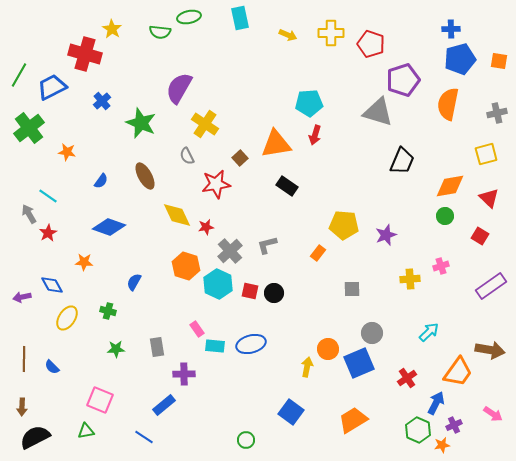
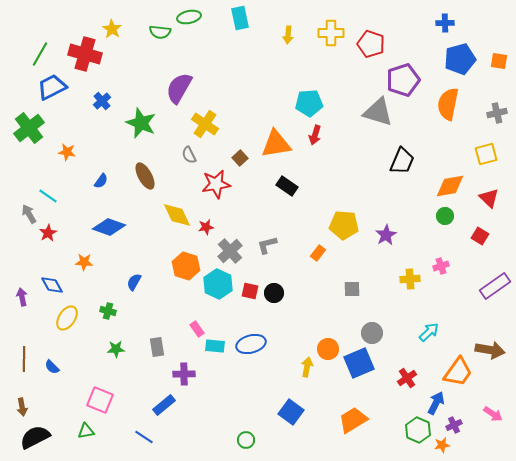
blue cross at (451, 29): moved 6 px left, 6 px up
yellow arrow at (288, 35): rotated 72 degrees clockwise
green line at (19, 75): moved 21 px right, 21 px up
gray semicircle at (187, 156): moved 2 px right, 1 px up
purple star at (386, 235): rotated 10 degrees counterclockwise
purple rectangle at (491, 286): moved 4 px right
purple arrow at (22, 297): rotated 90 degrees clockwise
brown arrow at (22, 407): rotated 12 degrees counterclockwise
